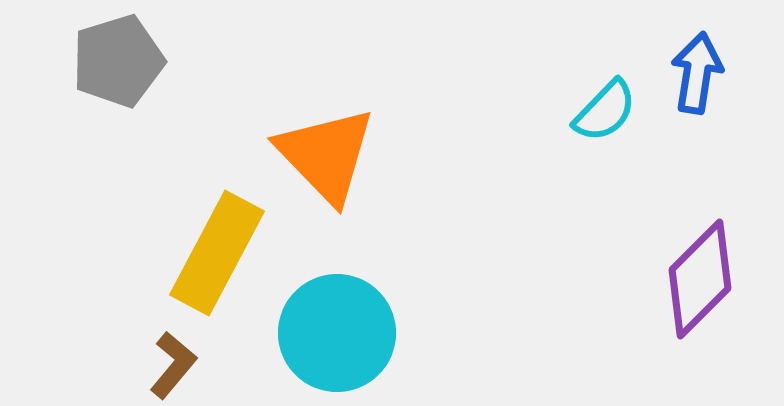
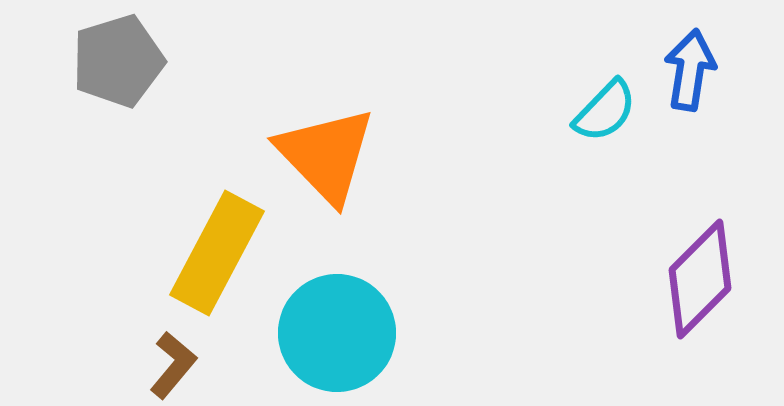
blue arrow: moved 7 px left, 3 px up
